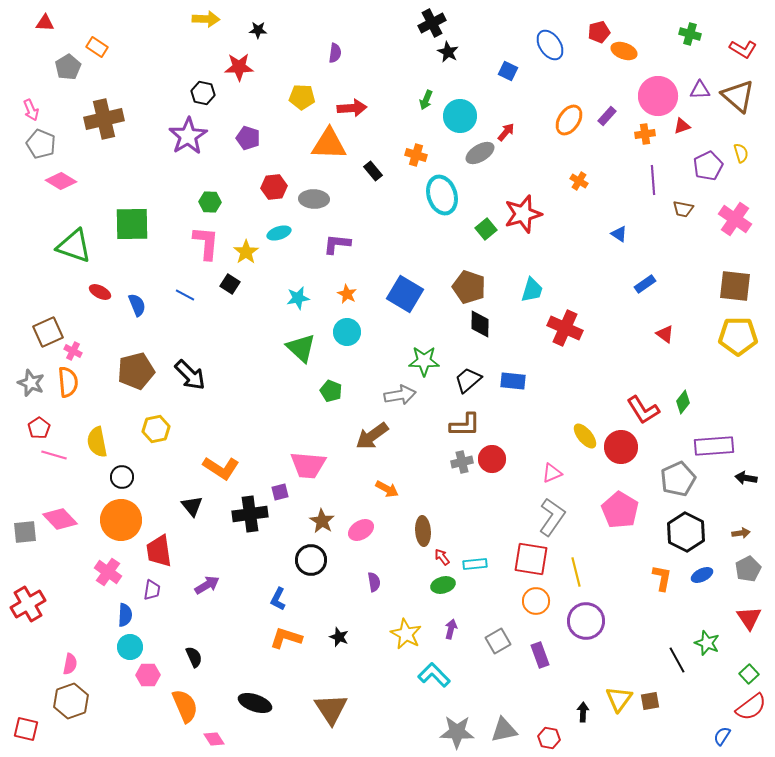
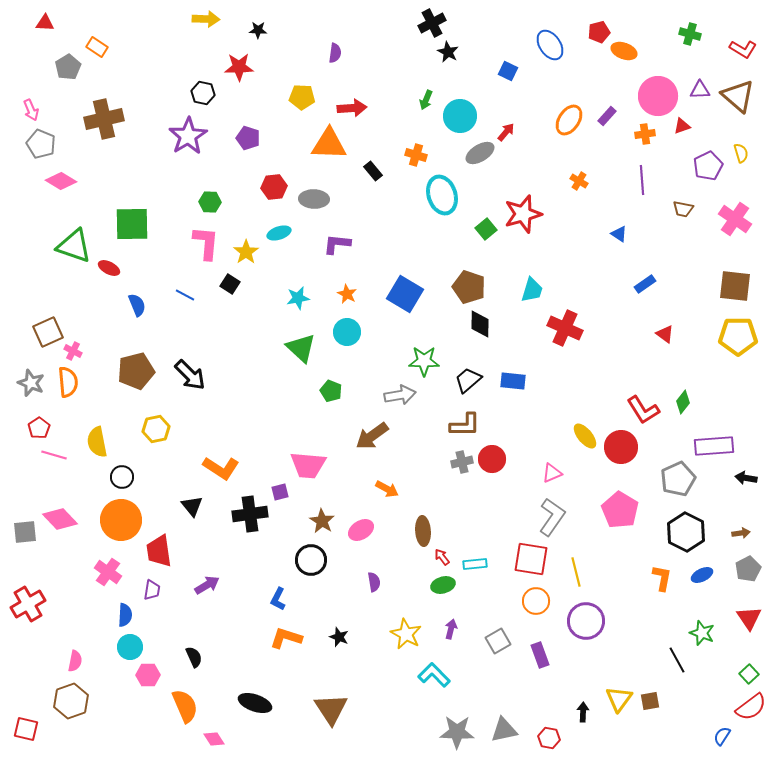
purple line at (653, 180): moved 11 px left
red ellipse at (100, 292): moved 9 px right, 24 px up
green star at (707, 643): moved 5 px left, 10 px up
pink semicircle at (70, 664): moved 5 px right, 3 px up
